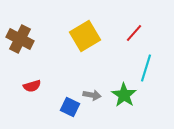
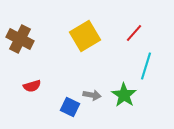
cyan line: moved 2 px up
